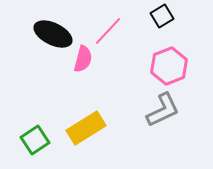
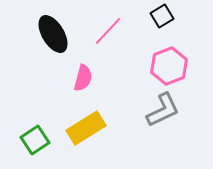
black ellipse: rotated 33 degrees clockwise
pink semicircle: moved 19 px down
